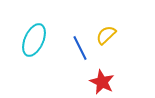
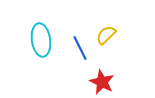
cyan ellipse: moved 7 px right; rotated 32 degrees counterclockwise
